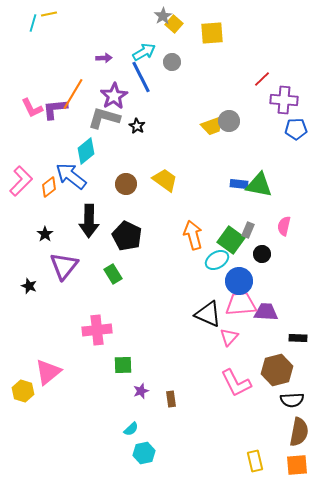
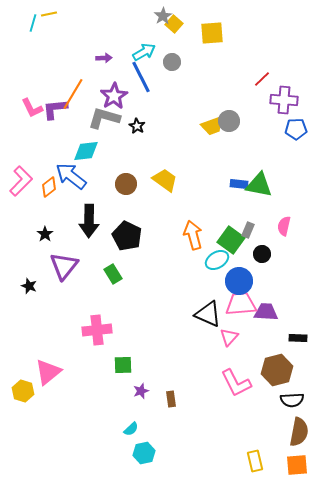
cyan diamond at (86, 151): rotated 32 degrees clockwise
